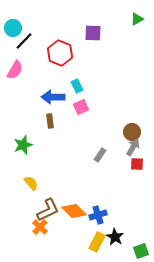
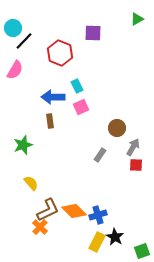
brown circle: moved 15 px left, 4 px up
red square: moved 1 px left, 1 px down
green square: moved 1 px right
